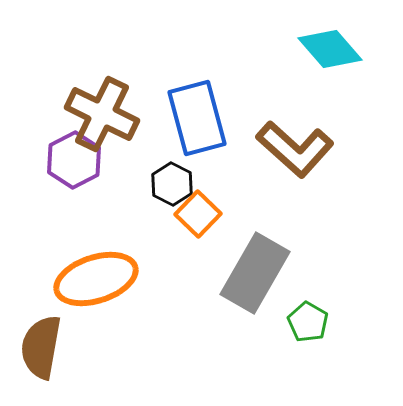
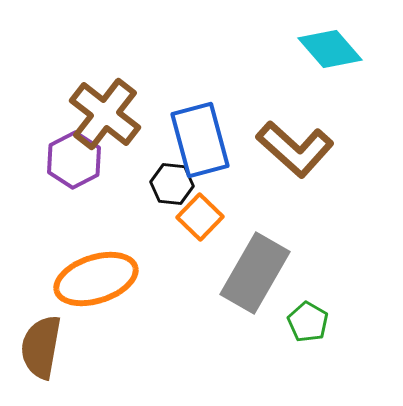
brown cross: moved 3 px right; rotated 12 degrees clockwise
blue rectangle: moved 3 px right, 22 px down
black hexagon: rotated 21 degrees counterclockwise
orange square: moved 2 px right, 3 px down
